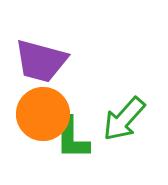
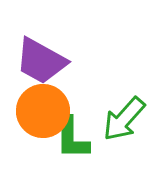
purple trapezoid: rotated 14 degrees clockwise
orange circle: moved 3 px up
